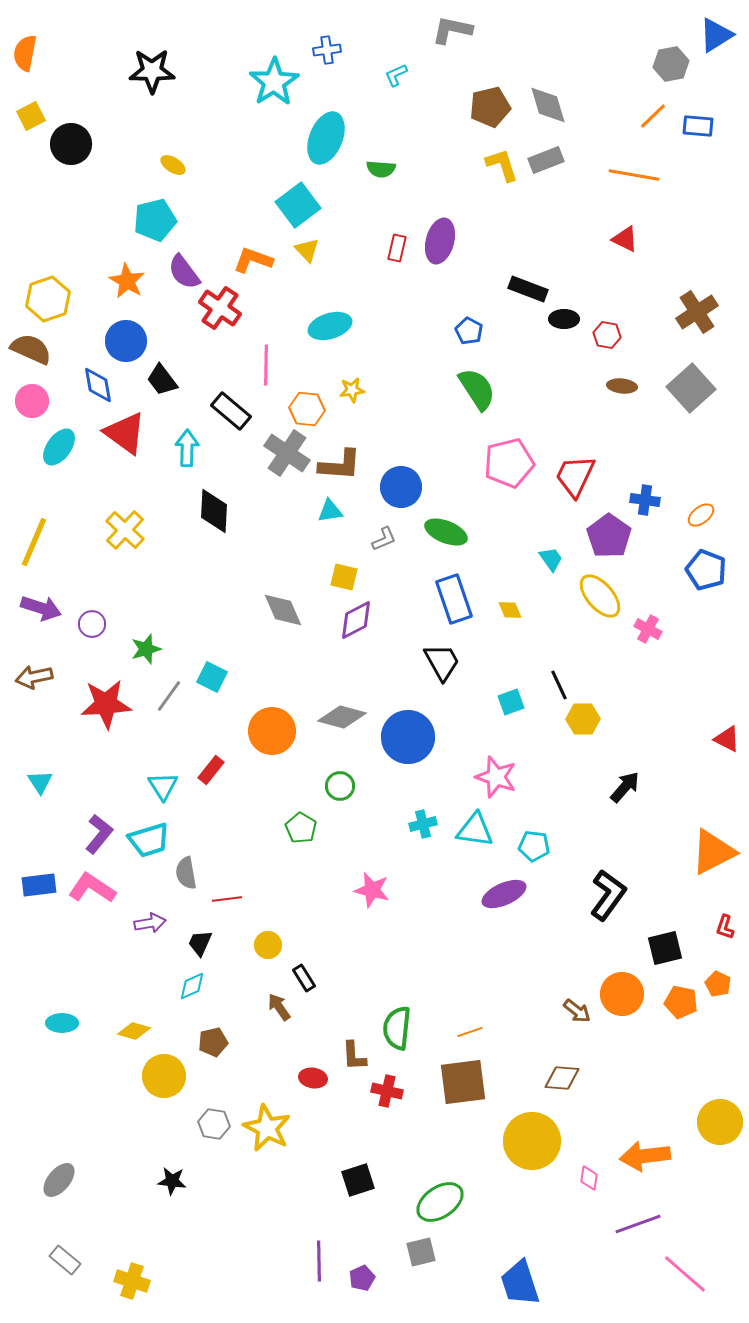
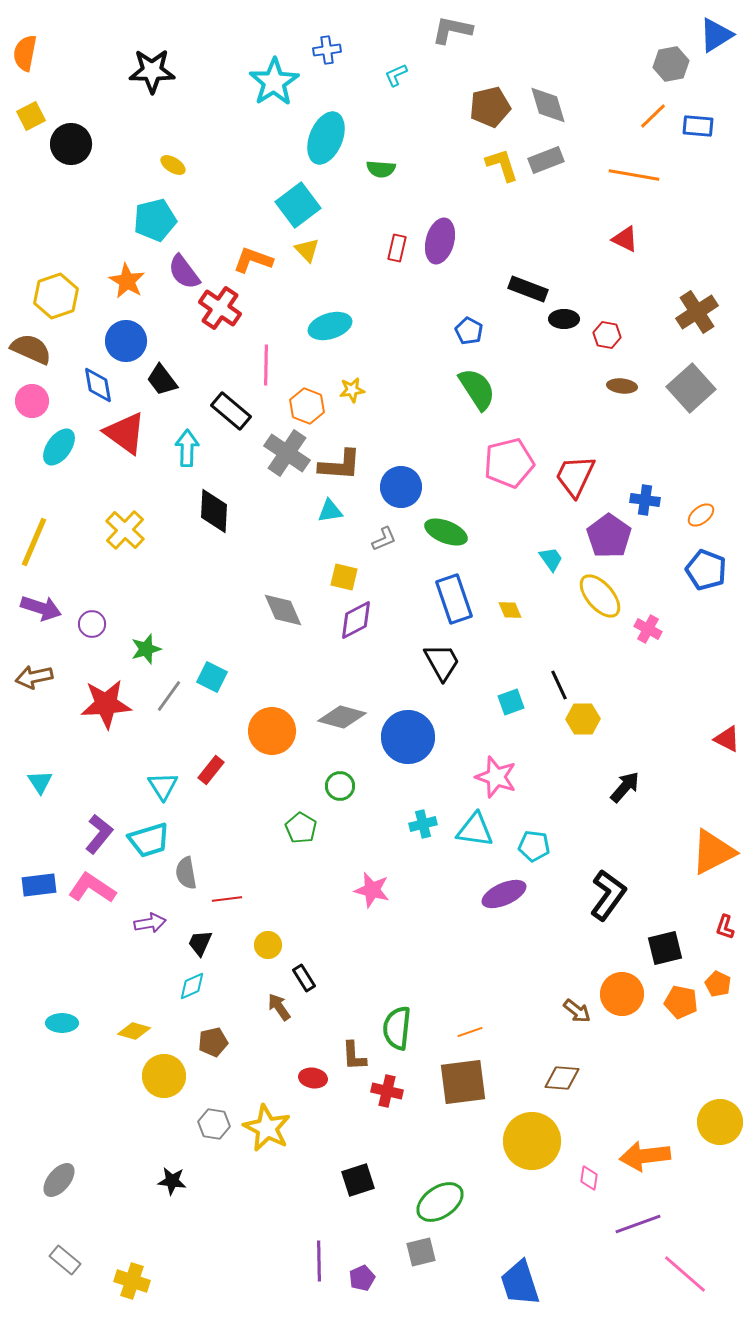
yellow hexagon at (48, 299): moved 8 px right, 3 px up
orange hexagon at (307, 409): moved 3 px up; rotated 16 degrees clockwise
